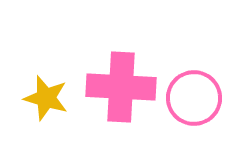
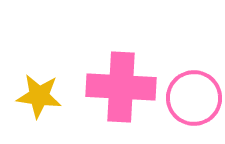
yellow star: moved 7 px left, 2 px up; rotated 9 degrees counterclockwise
